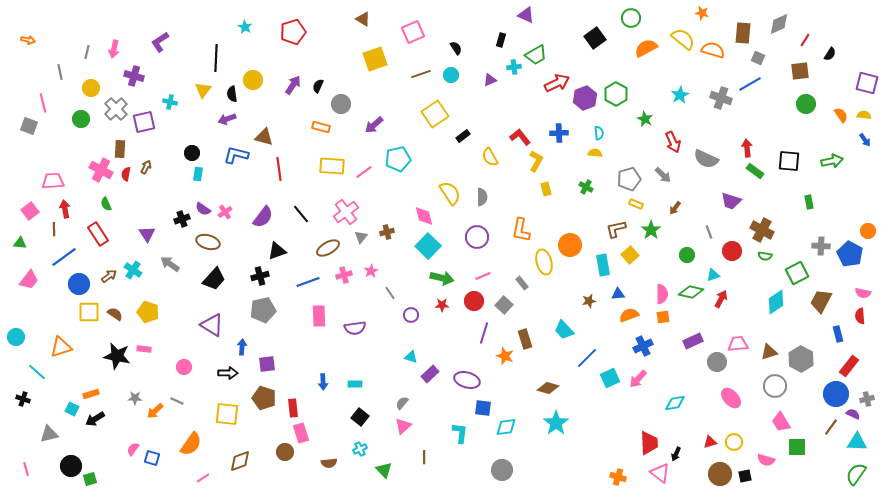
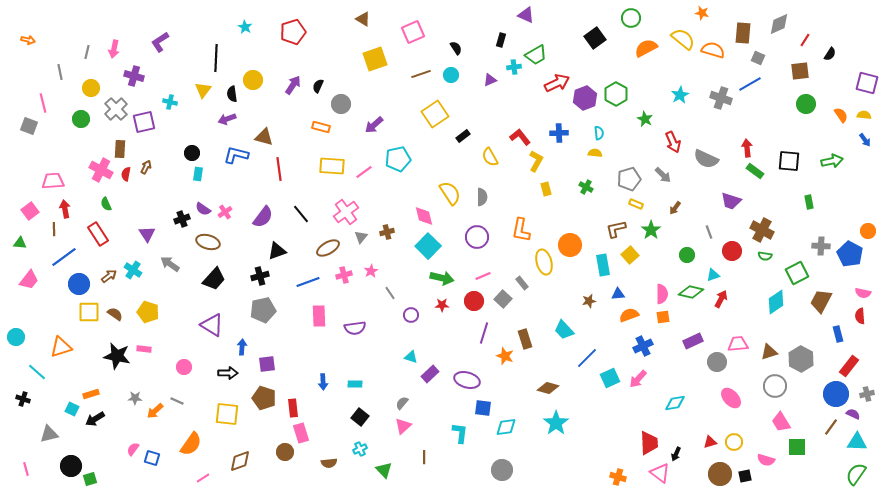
gray square at (504, 305): moved 1 px left, 6 px up
gray cross at (867, 399): moved 5 px up
